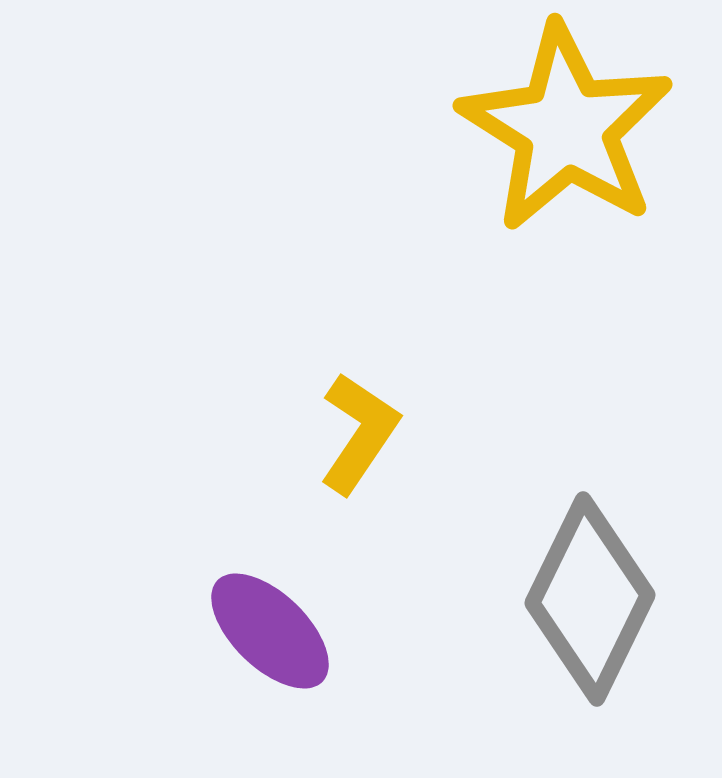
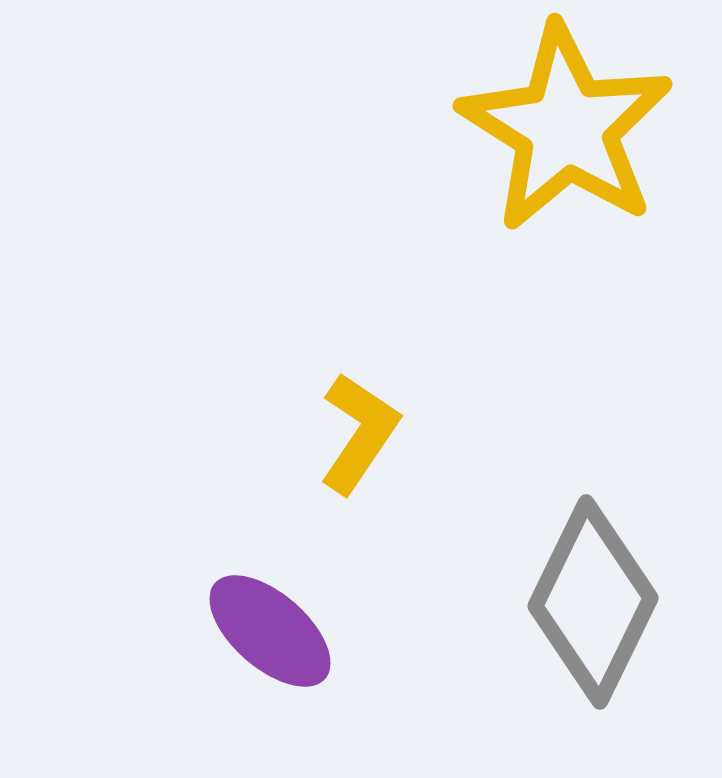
gray diamond: moved 3 px right, 3 px down
purple ellipse: rotated 3 degrees counterclockwise
